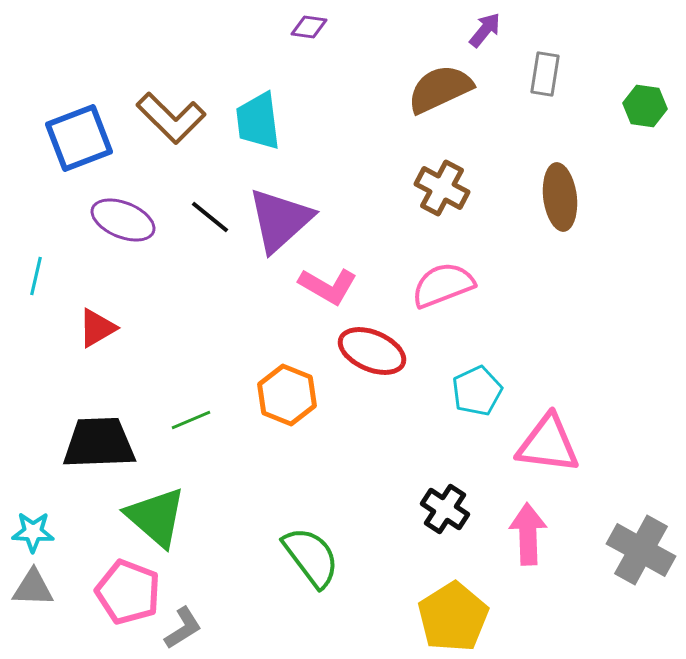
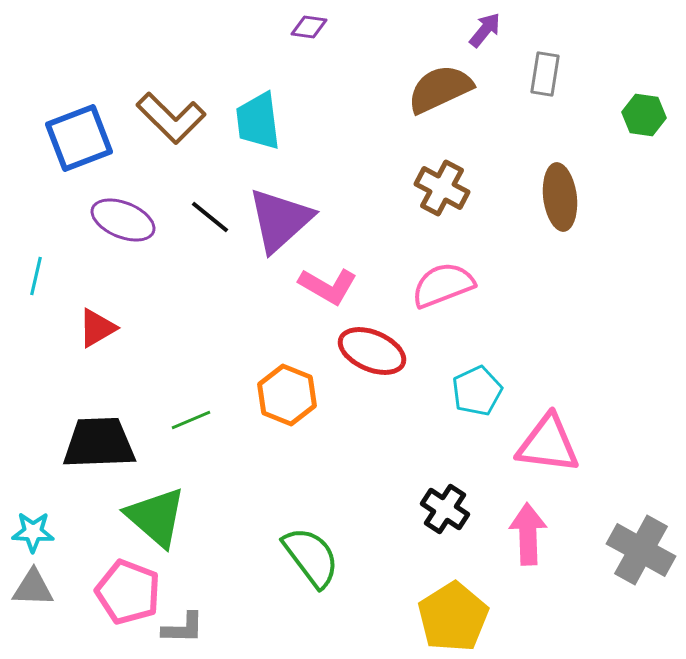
green hexagon: moved 1 px left, 9 px down
gray L-shape: rotated 33 degrees clockwise
